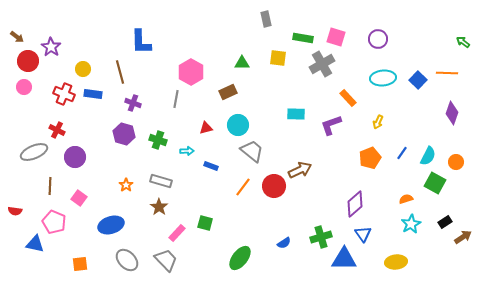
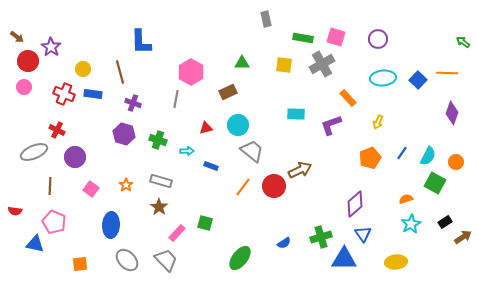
yellow square at (278, 58): moved 6 px right, 7 px down
pink square at (79, 198): moved 12 px right, 9 px up
blue ellipse at (111, 225): rotated 70 degrees counterclockwise
